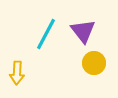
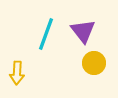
cyan line: rotated 8 degrees counterclockwise
